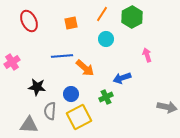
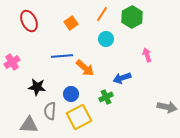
orange square: rotated 24 degrees counterclockwise
